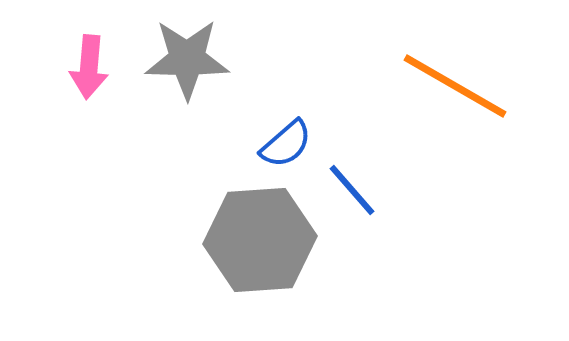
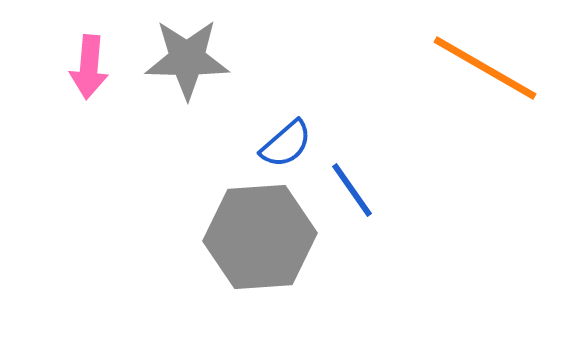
orange line: moved 30 px right, 18 px up
blue line: rotated 6 degrees clockwise
gray hexagon: moved 3 px up
